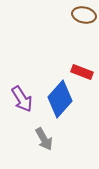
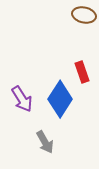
red rectangle: rotated 50 degrees clockwise
blue diamond: rotated 9 degrees counterclockwise
gray arrow: moved 1 px right, 3 px down
